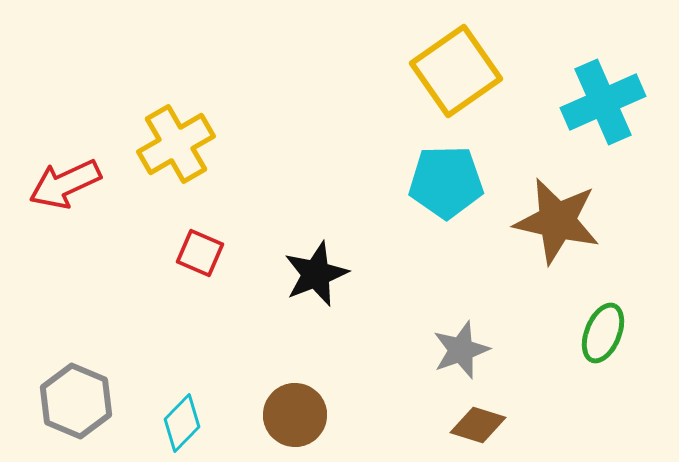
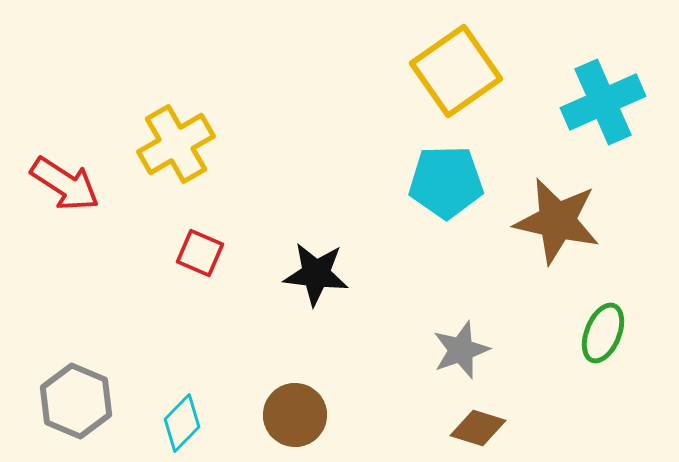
red arrow: rotated 122 degrees counterclockwise
black star: rotated 28 degrees clockwise
brown diamond: moved 3 px down
